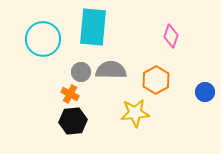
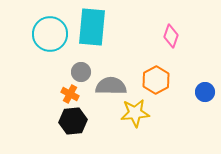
cyan rectangle: moved 1 px left
cyan circle: moved 7 px right, 5 px up
gray semicircle: moved 16 px down
